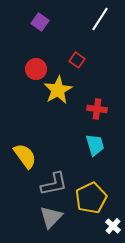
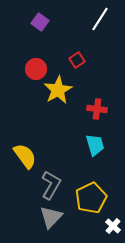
red square: rotated 21 degrees clockwise
gray L-shape: moved 3 px left, 1 px down; rotated 48 degrees counterclockwise
